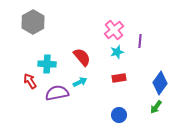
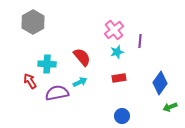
green arrow: moved 14 px right; rotated 32 degrees clockwise
blue circle: moved 3 px right, 1 px down
